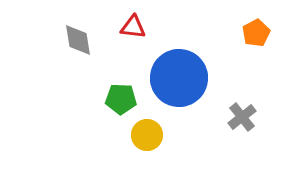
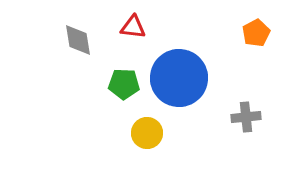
green pentagon: moved 3 px right, 15 px up
gray cross: moved 4 px right; rotated 32 degrees clockwise
yellow circle: moved 2 px up
